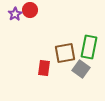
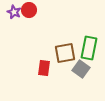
red circle: moved 1 px left
purple star: moved 1 px left, 2 px up; rotated 16 degrees counterclockwise
green rectangle: moved 1 px down
